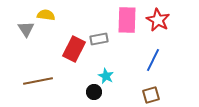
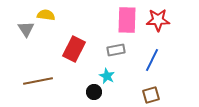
red star: rotated 30 degrees counterclockwise
gray rectangle: moved 17 px right, 11 px down
blue line: moved 1 px left
cyan star: moved 1 px right
